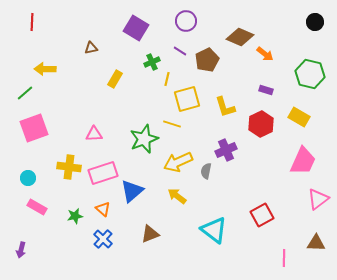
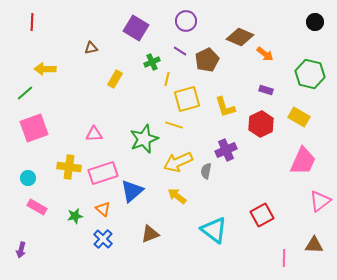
yellow line at (172, 124): moved 2 px right, 1 px down
pink triangle at (318, 199): moved 2 px right, 2 px down
brown triangle at (316, 243): moved 2 px left, 2 px down
